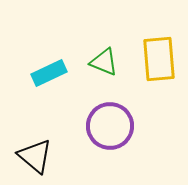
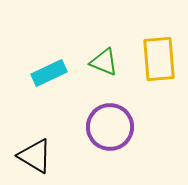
purple circle: moved 1 px down
black triangle: rotated 9 degrees counterclockwise
